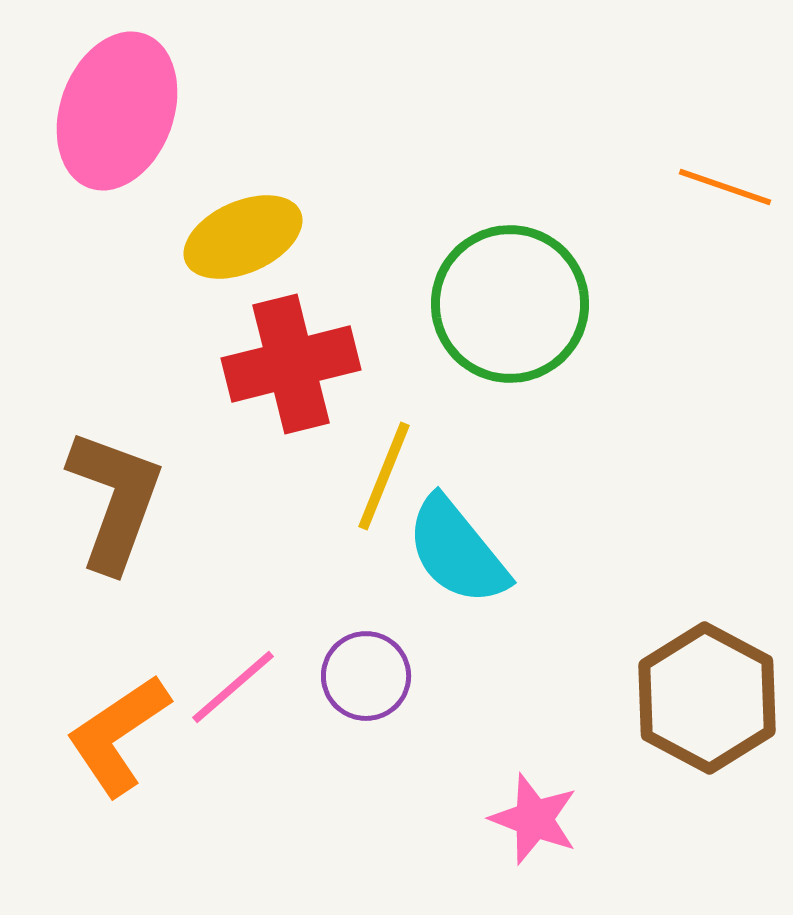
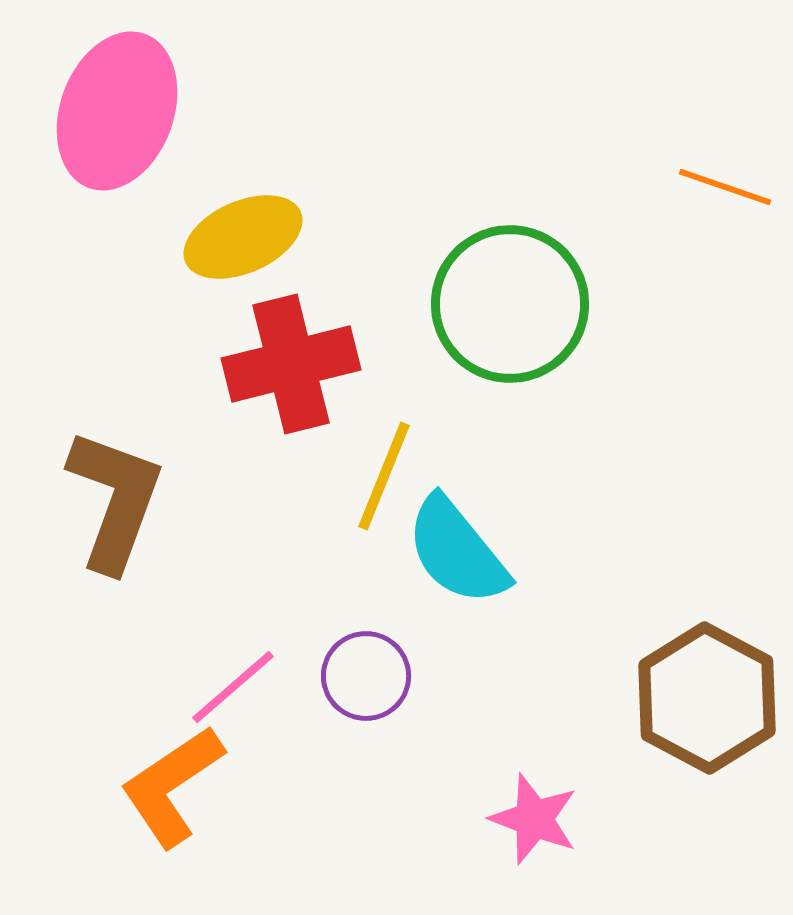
orange L-shape: moved 54 px right, 51 px down
